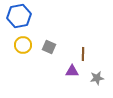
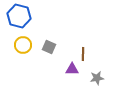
blue hexagon: rotated 25 degrees clockwise
purple triangle: moved 2 px up
